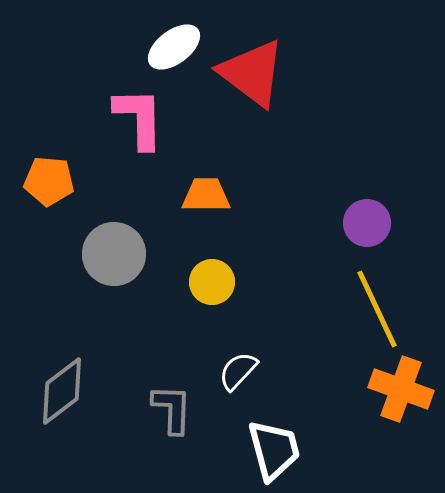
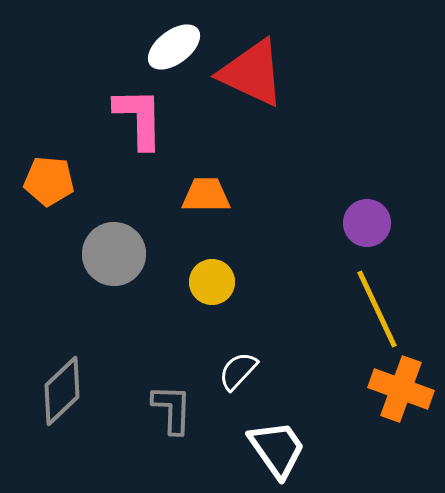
red triangle: rotated 12 degrees counterclockwise
gray diamond: rotated 6 degrees counterclockwise
white trapezoid: moved 3 px right, 1 px up; rotated 20 degrees counterclockwise
